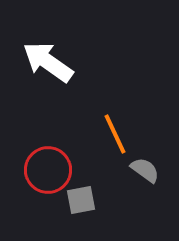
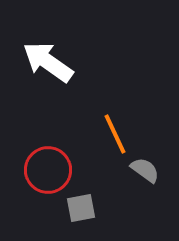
gray square: moved 8 px down
